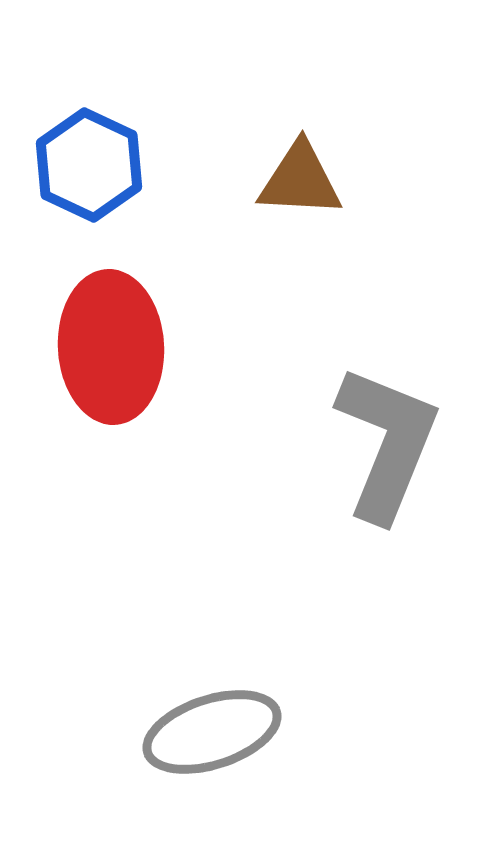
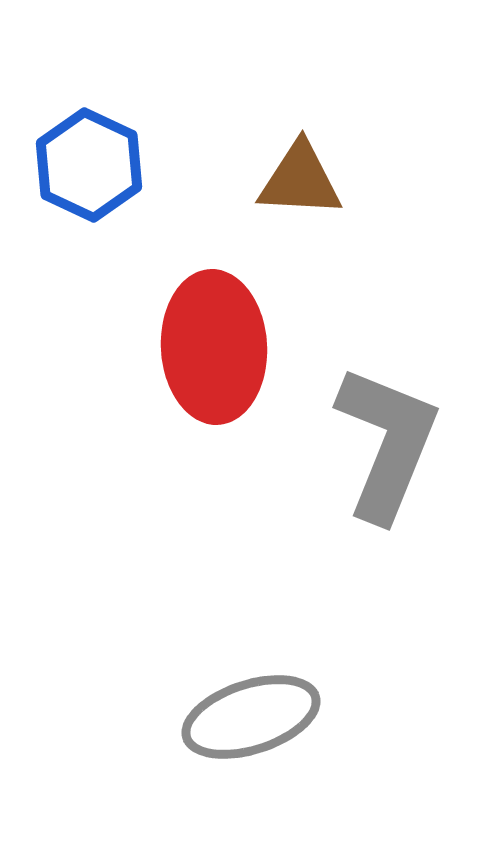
red ellipse: moved 103 px right
gray ellipse: moved 39 px right, 15 px up
